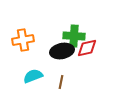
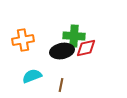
red diamond: moved 1 px left
cyan semicircle: moved 1 px left
brown line: moved 3 px down
